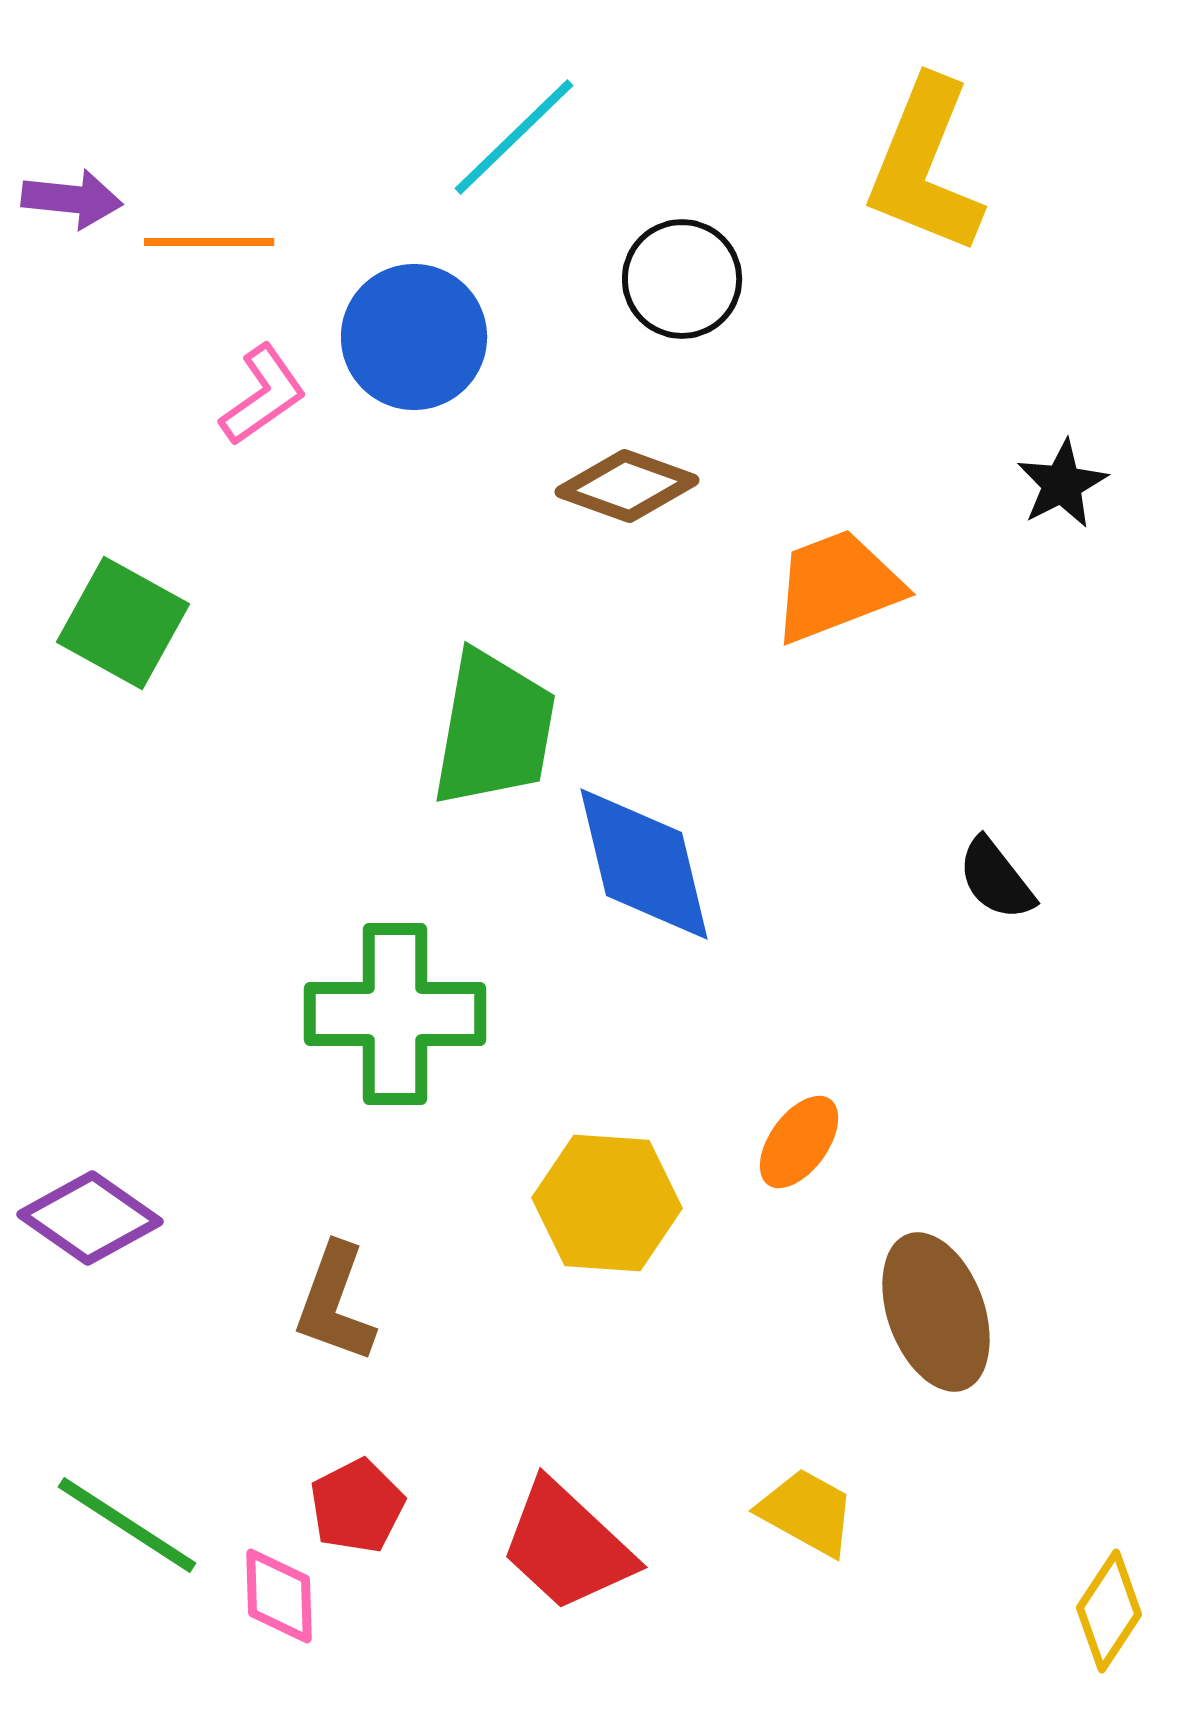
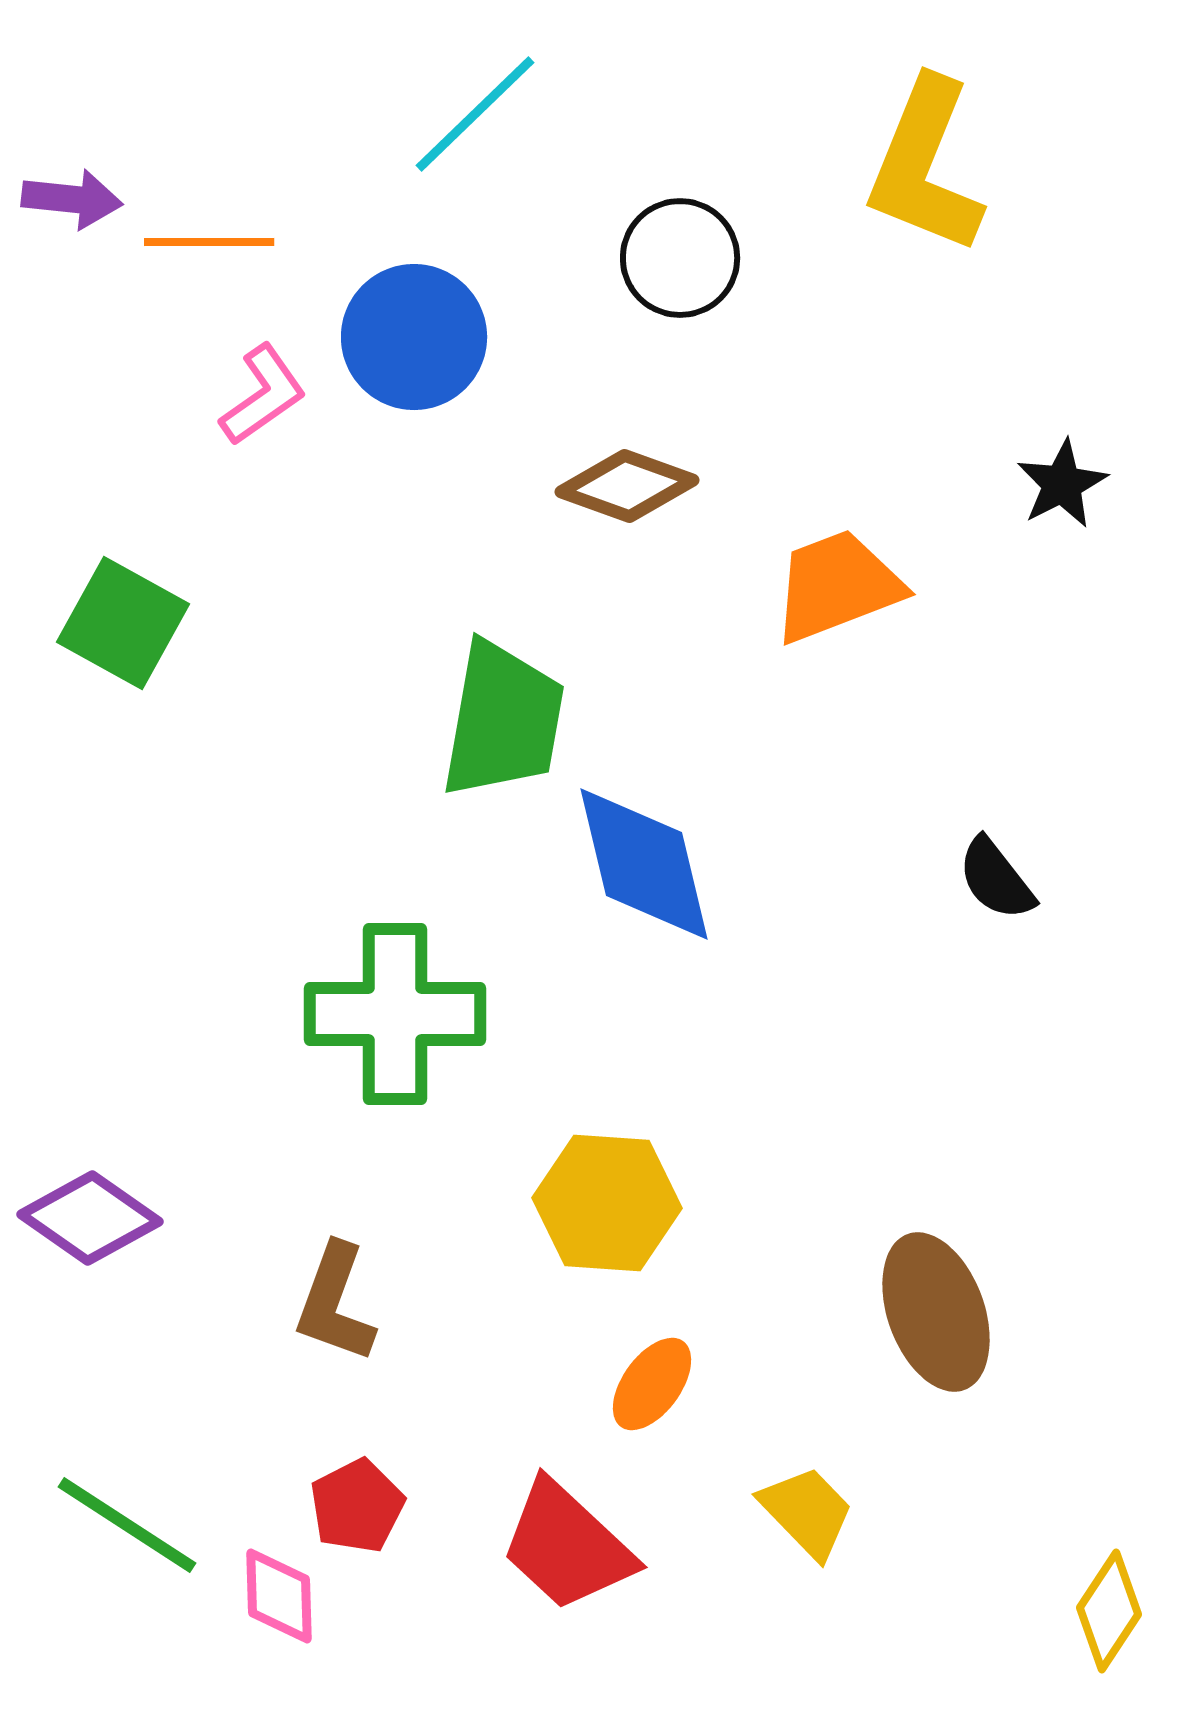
cyan line: moved 39 px left, 23 px up
black circle: moved 2 px left, 21 px up
green trapezoid: moved 9 px right, 9 px up
orange ellipse: moved 147 px left, 242 px down
yellow trapezoid: rotated 17 degrees clockwise
